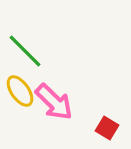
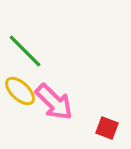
yellow ellipse: rotated 12 degrees counterclockwise
red square: rotated 10 degrees counterclockwise
